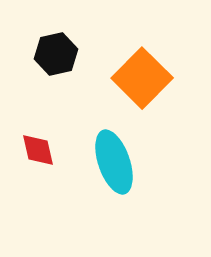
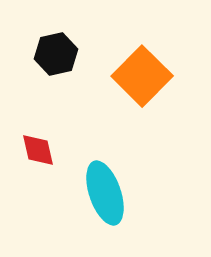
orange square: moved 2 px up
cyan ellipse: moved 9 px left, 31 px down
